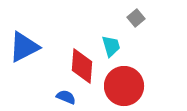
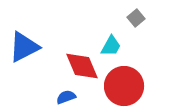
cyan trapezoid: rotated 45 degrees clockwise
red diamond: rotated 27 degrees counterclockwise
blue semicircle: rotated 42 degrees counterclockwise
